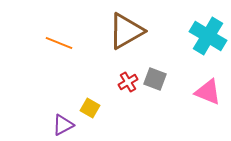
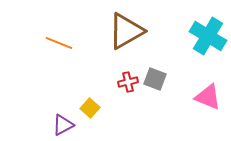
red cross: rotated 18 degrees clockwise
pink triangle: moved 5 px down
yellow square: rotated 12 degrees clockwise
